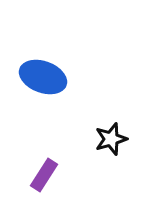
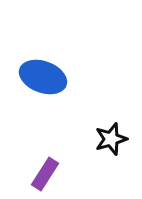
purple rectangle: moved 1 px right, 1 px up
